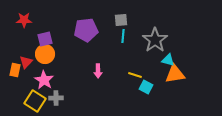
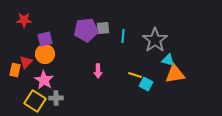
gray square: moved 18 px left, 8 px down
cyan square: moved 3 px up
